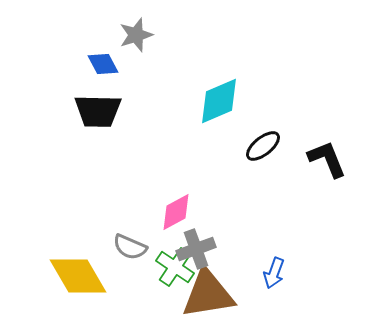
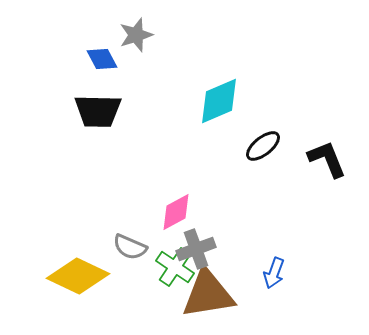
blue diamond: moved 1 px left, 5 px up
yellow diamond: rotated 34 degrees counterclockwise
